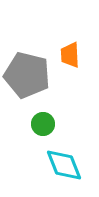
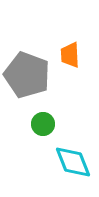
gray pentagon: rotated 6 degrees clockwise
cyan diamond: moved 9 px right, 3 px up
